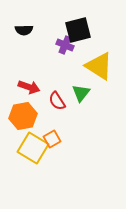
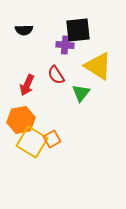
black square: rotated 8 degrees clockwise
purple cross: rotated 18 degrees counterclockwise
yellow triangle: moved 1 px left
red arrow: moved 2 px left, 2 px up; rotated 95 degrees clockwise
red semicircle: moved 1 px left, 26 px up
orange hexagon: moved 2 px left, 4 px down
yellow square: moved 1 px left, 6 px up
